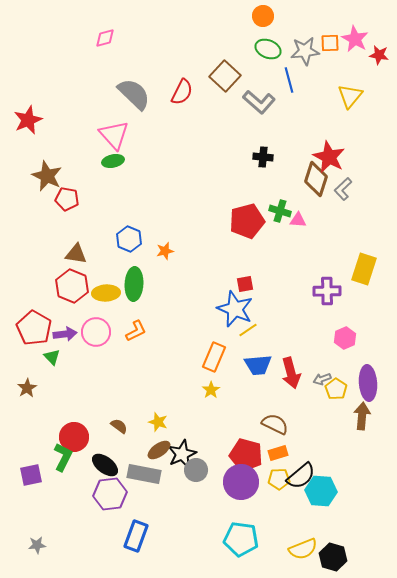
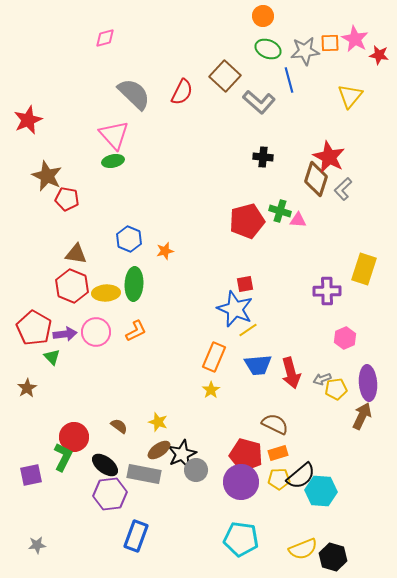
yellow pentagon at (336, 389): rotated 30 degrees clockwise
brown arrow at (362, 416): rotated 20 degrees clockwise
